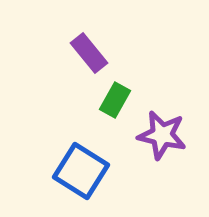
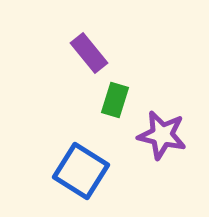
green rectangle: rotated 12 degrees counterclockwise
